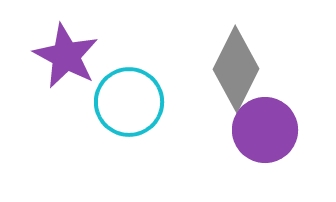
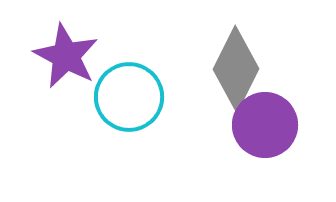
cyan circle: moved 5 px up
purple circle: moved 5 px up
